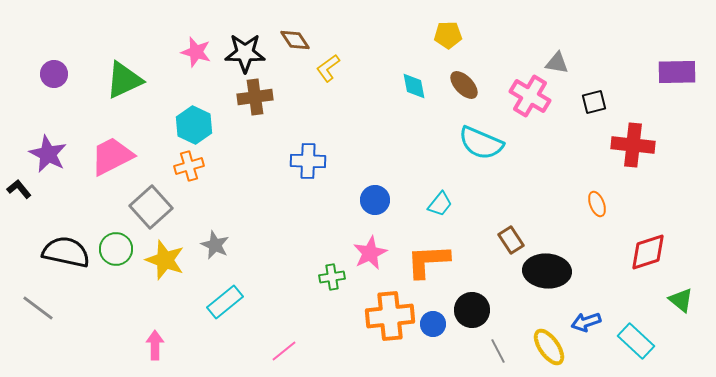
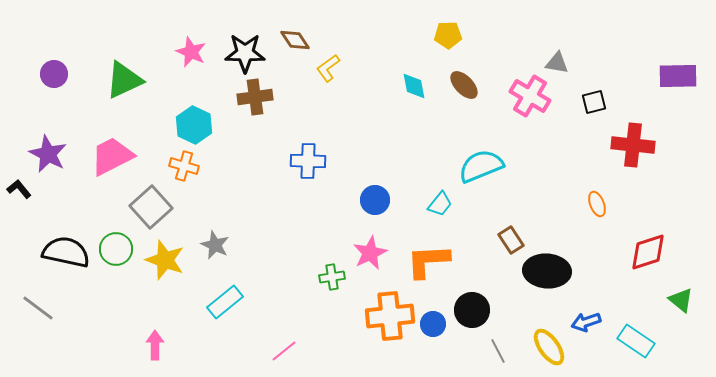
pink star at (196, 52): moved 5 px left; rotated 8 degrees clockwise
purple rectangle at (677, 72): moved 1 px right, 4 px down
cyan semicircle at (481, 143): moved 23 px down; rotated 135 degrees clockwise
orange cross at (189, 166): moved 5 px left; rotated 32 degrees clockwise
cyan rectangle at (636, 341): rotated 9 degrees counterclockwise
